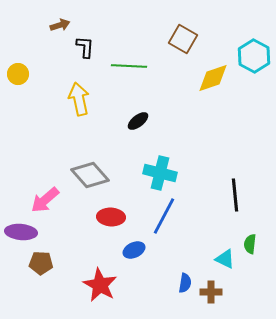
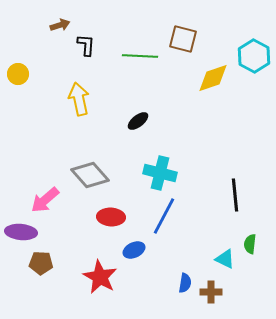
brown square: rotated 16 degrees counterclockwise
black L-shape: moved 1 px right, 2 px up
green line: moved 11 px right, 10 px up
red star: moved 8 px up
